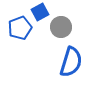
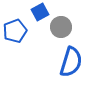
blue pentagon: moved 5 px left, 3 px down
